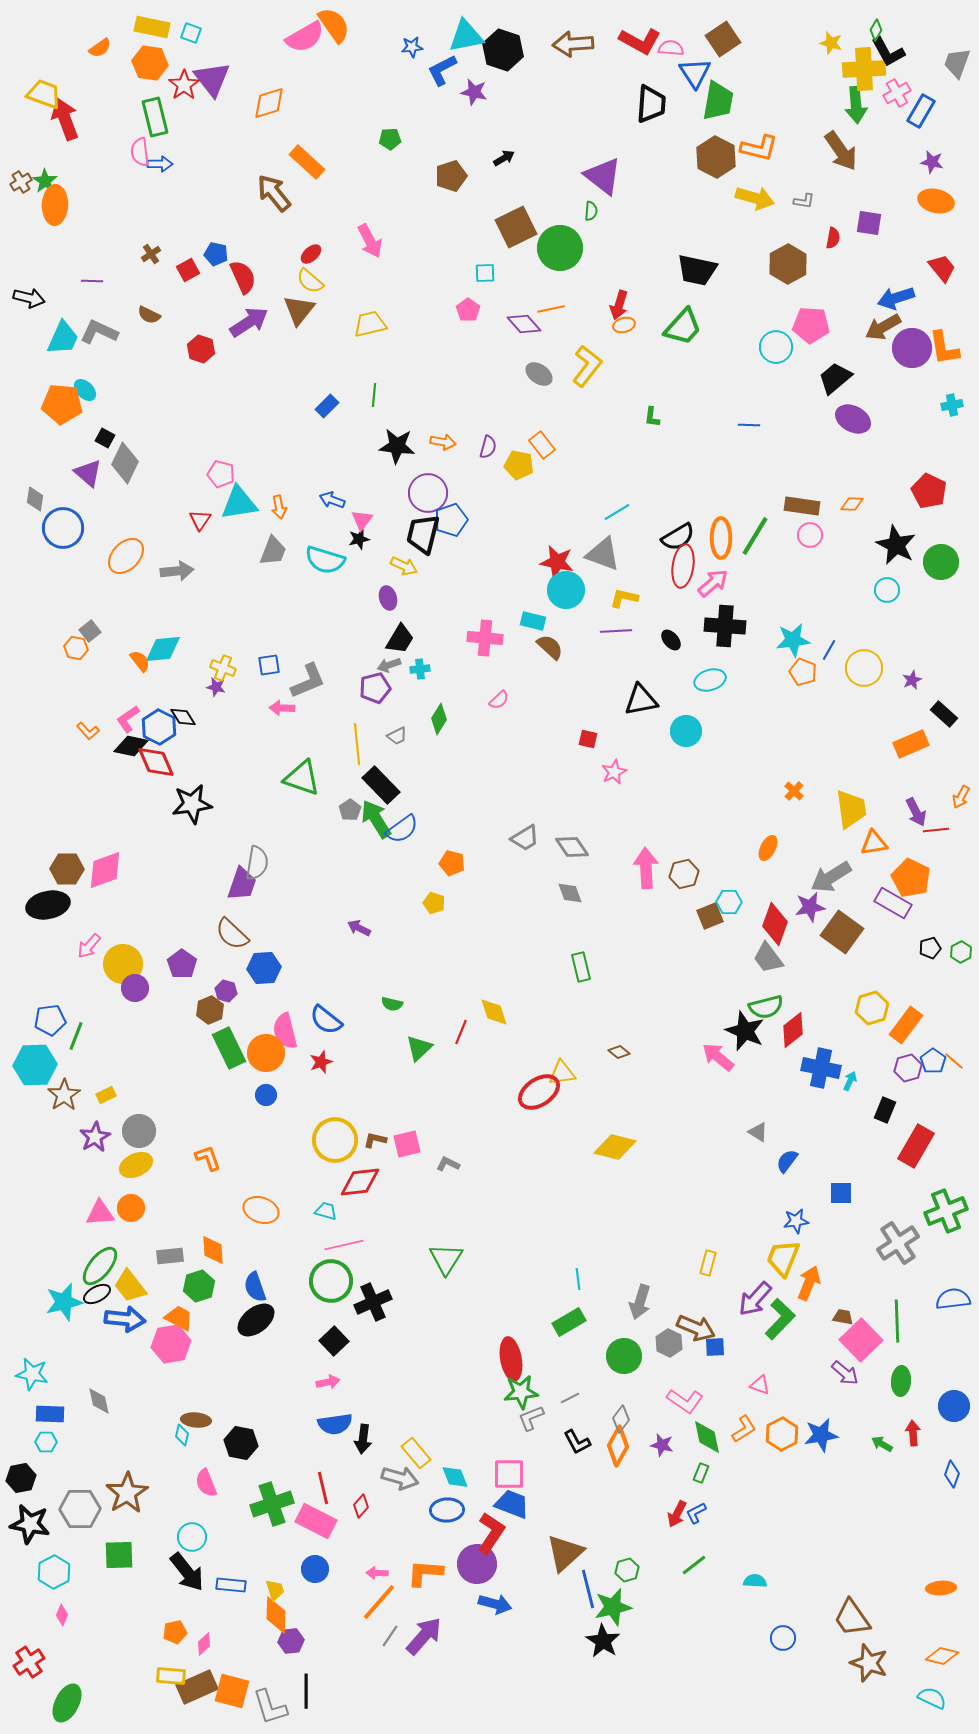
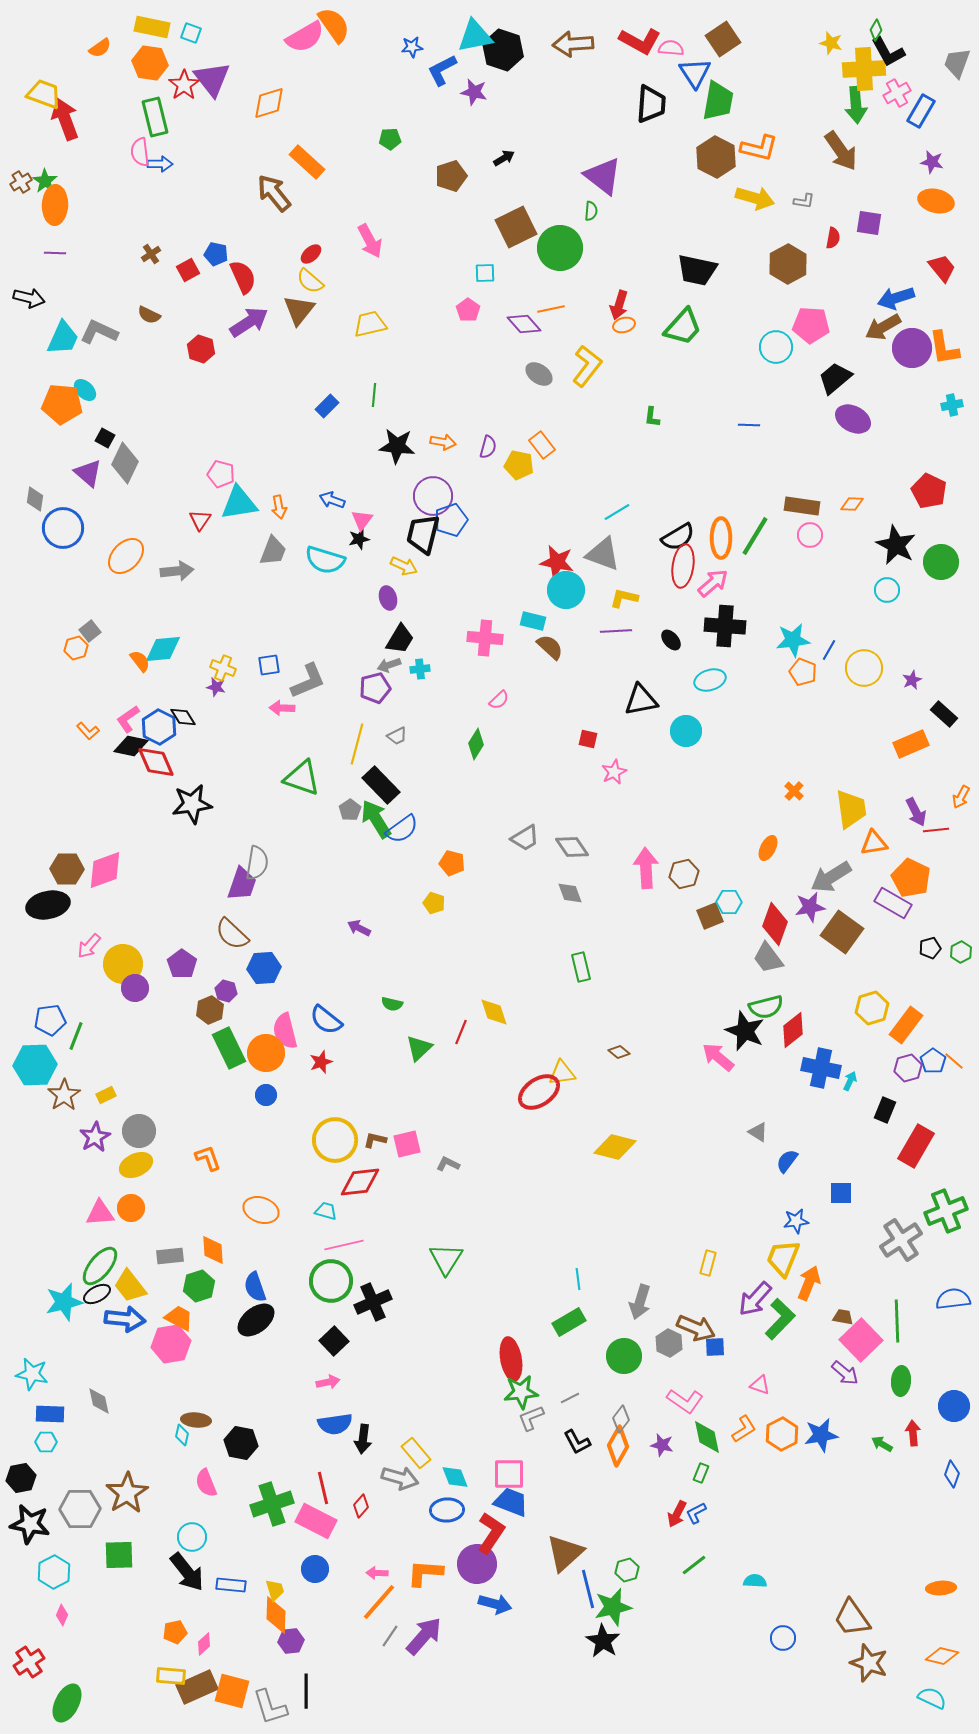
cyan triangle at (466, 36): moved 9 px right
purple line at (92, 281): moved 37 px left, 28 px up
purple circle at (428, 493): moved 5 px right, 3 px down
orange hexagon at (76, 648): rotated 25 degrees counterclockwise
green diamond at (439, 719): moved 37 px right, 25 px down
yellow line at (357, 744): rotated 21 degrees clockwise
gray cross at (898, 1243): moved 3 px right, 3 px up
blue trapezoid at (512, 1504): moved 1 px left, 2 px up
